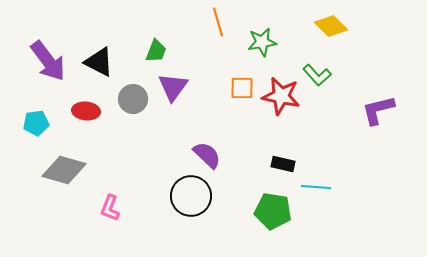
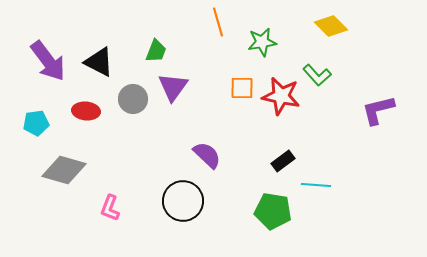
black rectangle: moved 3 px up; rotated 50 degrees counterclockwise
cyan line: moved 2 px up
black circle: moved 8 px left, 5 px down
